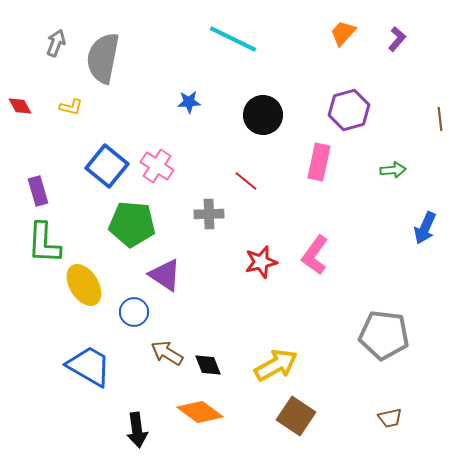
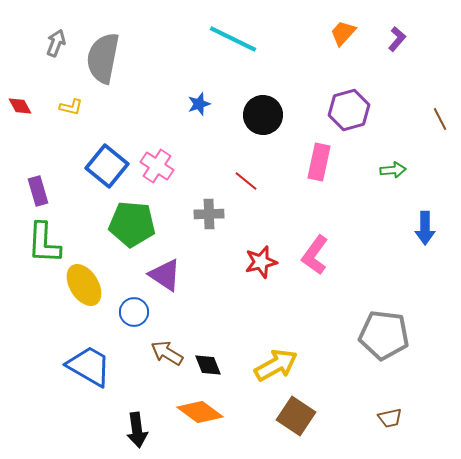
blue star: moved 10 px right, 2 px down; rotated 15 degrees counterclockwise
brown line: rotated 20 degrees counterclockwise
blue arrow: rotated 24 degrees counterclockwise
